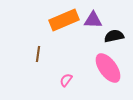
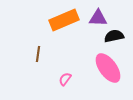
purple triangle: moved 5 px right, 2 px up
pink semicircle: moved 1 px left, 1 px up
